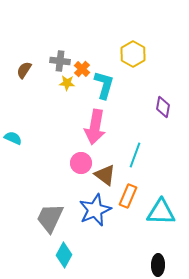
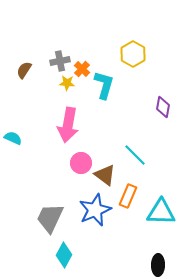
gray cross: rotated 18 degrees counterclockwise
pink arrow: moved 27 px left, 2 px up
cyan line: rotated 65 degrees counterclockwise
